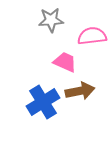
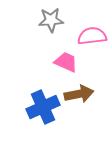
pink trapezoid: moved 1 px right
brown arrow: moved 1 px left, 3 px down
blue cross: moved 5 px down; rotated 8 degrees clockwise
